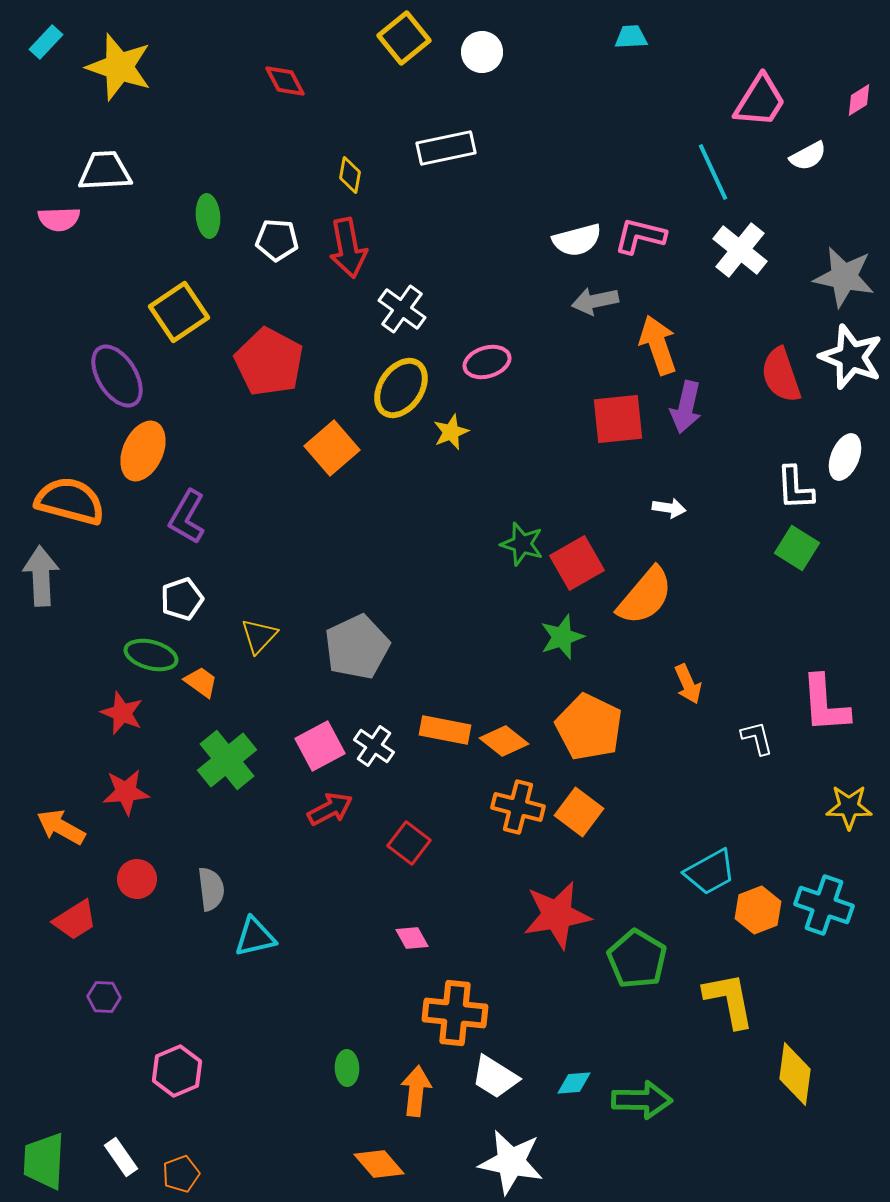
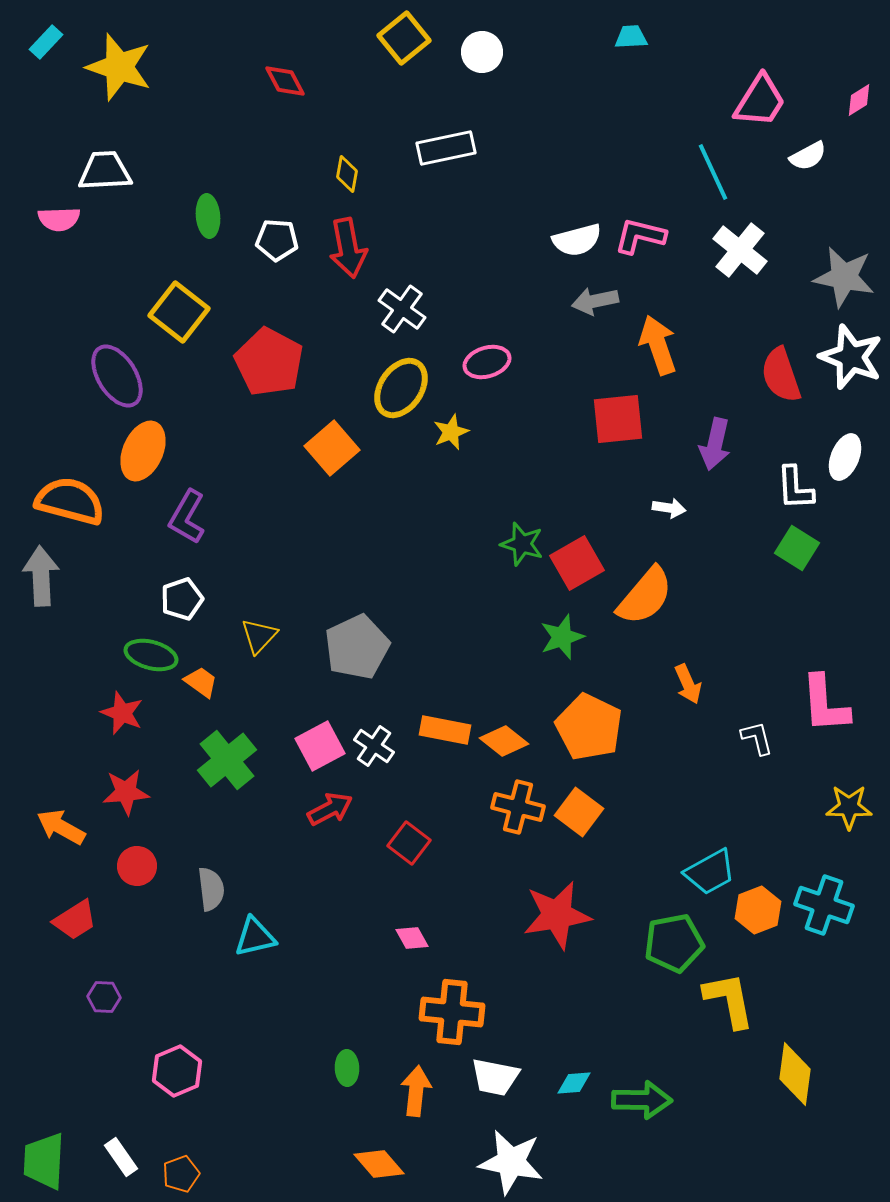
yellow diamond at (350, 175): moved 3 px left, 1 px up
yellow square at (179, 312): rotated 18 degrees counterclockwise
purple arrow at (686, 407): moved 29 px right, 37 px down
red circle at (137, 879): moved 13 px up
green pentagon at (637, 959): moved 37 px right, 16 px up; rotated 30 degrees clockwise
orange cross at (455, 1013): moved 3 px left, 1 px up
white trapezoid at (495, 1077): rotated 21 degrees counterclockwise
